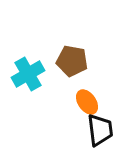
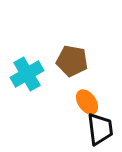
cyan cross: moved 1 px left
black trapezoid: moved 1 px up
